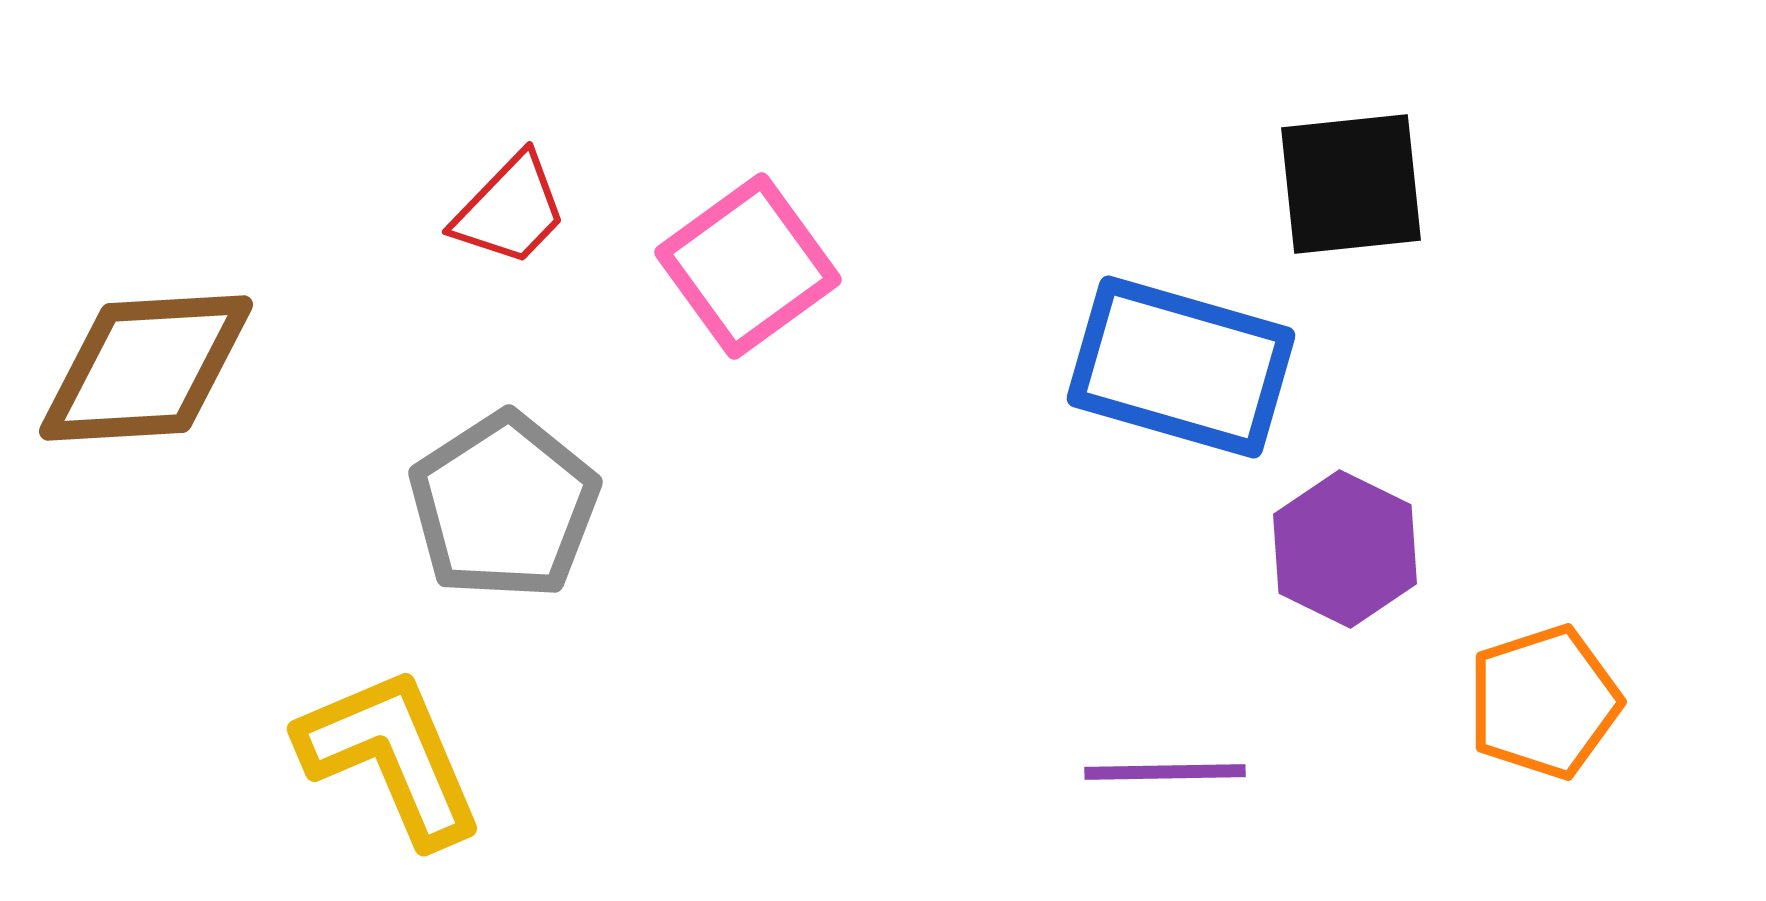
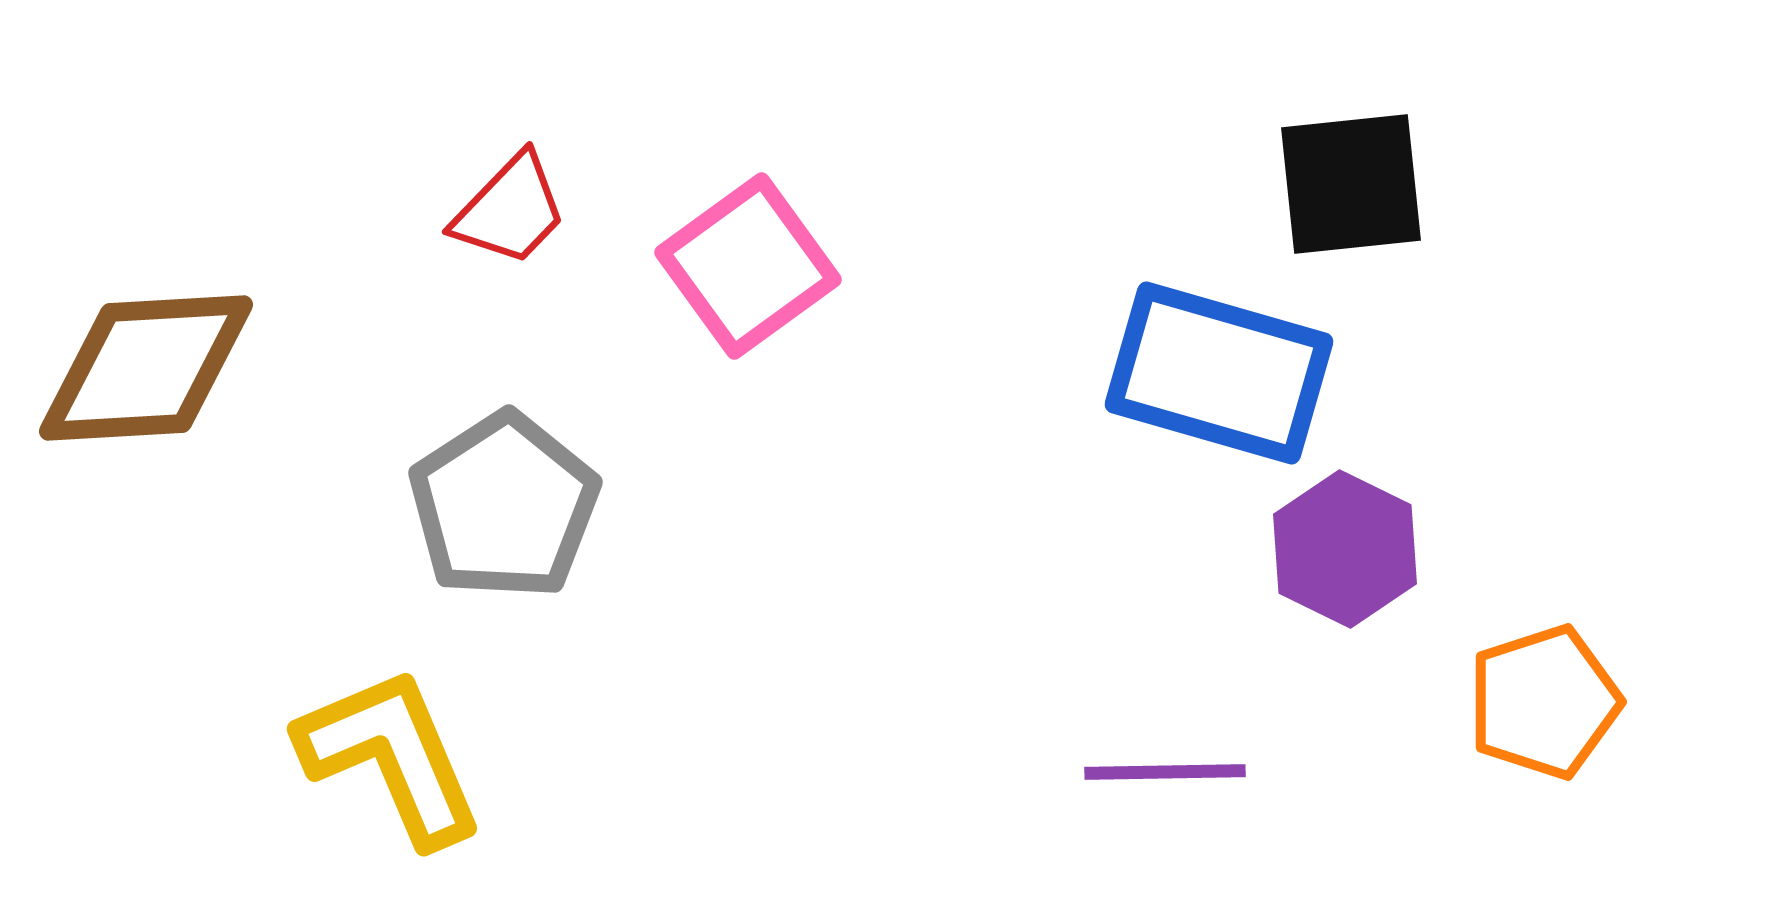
blue rectangle: moved 38 px right, 6 px down
